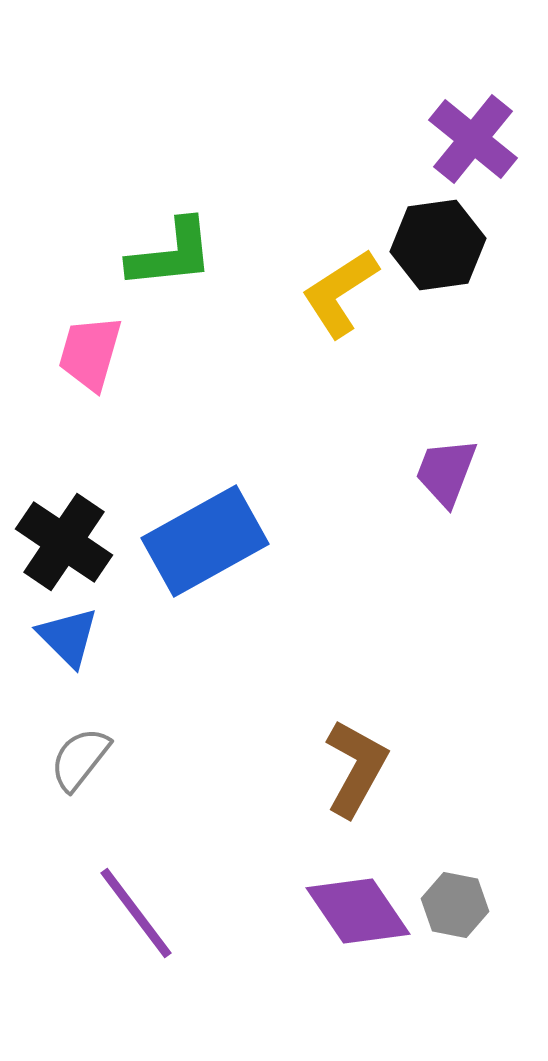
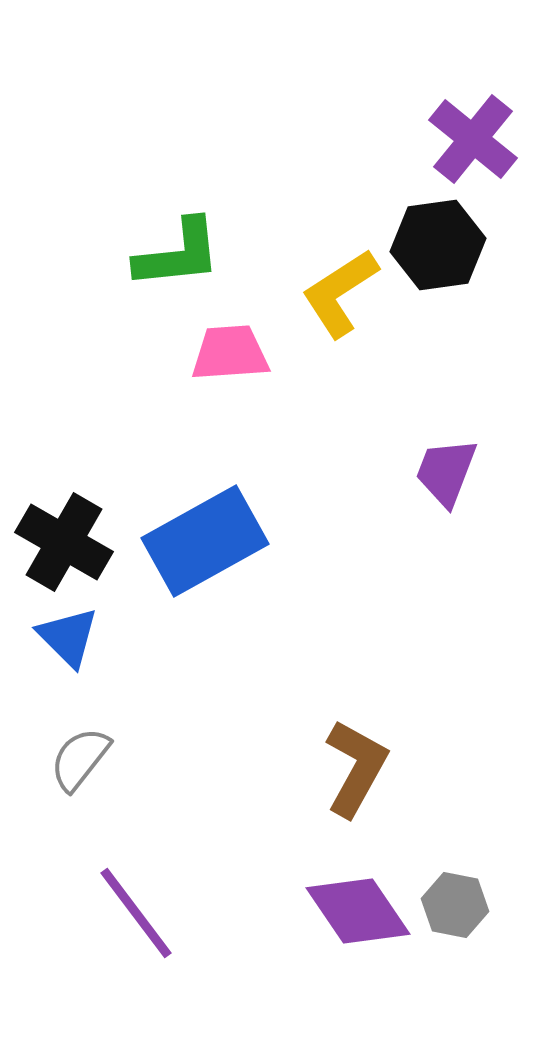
green L-shape: moved 7 px right
pink trapezoid: moved 140 px right; rotated 70 degrees clockwise
black cross: rotated 4 degrees counterclockwise
